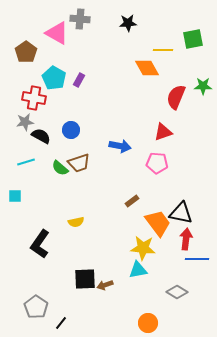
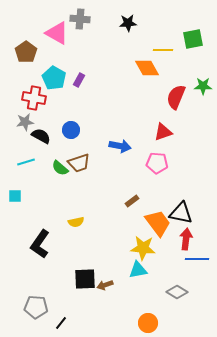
gray pentagon: rotated 30 degrees counterclockwise
